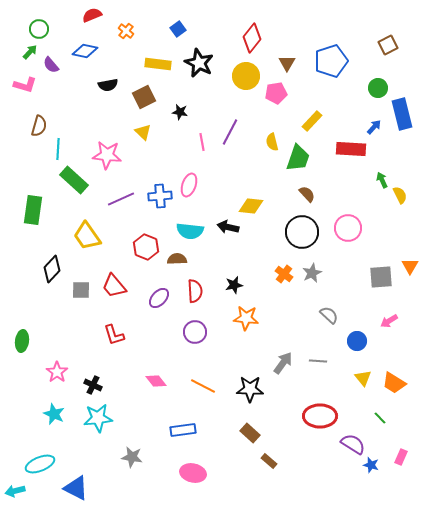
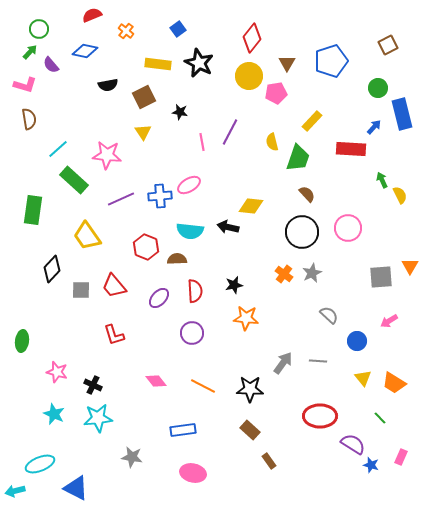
yellow circle at (246, 76): moved 3 px right
brown semicircle at (39, 126): moved 10 px left, 7 px up; rotated 25 degrees counterclockwise
yellow triangle at (143, 132): rotated 12 degrees clockwise
cyan line at (58, 149): rotated 45 degrees clockwise
pink ellipse at (189, 185): rotated 40 degrees clockwise
purple circle at (195, 332): moved 3 px left, 1 px down
pink star at (57, 372): rotated 20 degrees counterclockwise
brown rectangle at (250, 433): moved 3 px up
brown rectangle at (269, 461): rotated 14 degrees clockwise
